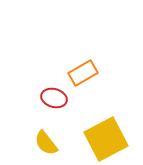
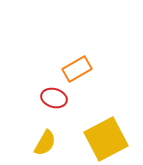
orange rectangle: moved 6 px left, 4 px up
yellow semicircle: moved 1 px left; rotated 112 degrees counterclockwise
